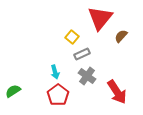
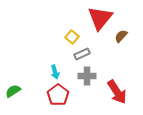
gray cross: rotated 36 degrees counterclockwise
